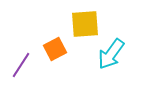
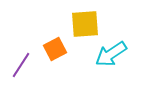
cyan arrow: rotated 20 degrees clockwise
